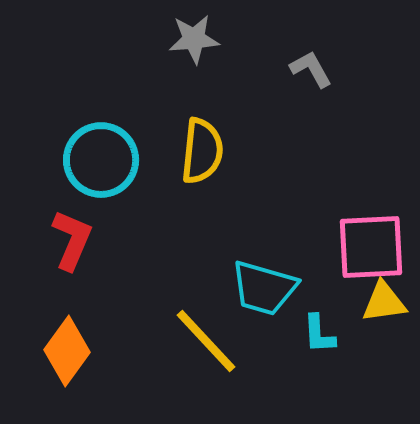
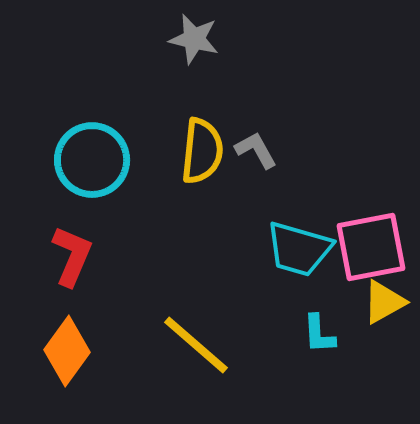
gray star: rotated 18 degrees clockwise
gray L-shape: moved 55 px left, 81 px down
cyan circle: moved 9 px left
red L-shape: moved 16 px down
pink square: rotated 8 degrees counterclockwise
cyan trapezoid: moved 35 px right, 39 px up
yellow triangle: rotated 21 degrees counterclockwise
yellow line: moved 10 px left, 4 px down; rotated 6 degrees counterclockwise
